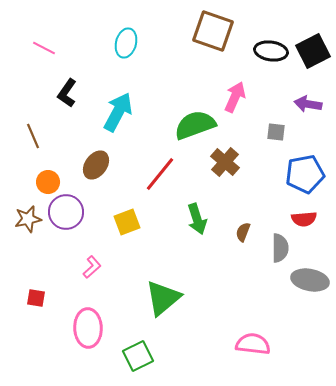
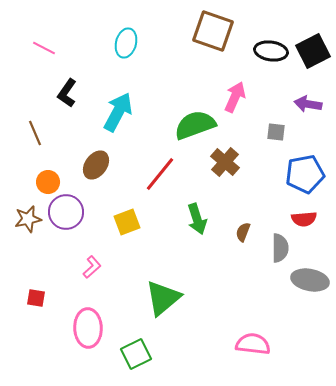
brown line: moved 2 px right, 3 px up
green square: moved 2 px left, 2 px up
